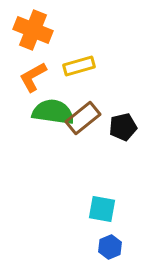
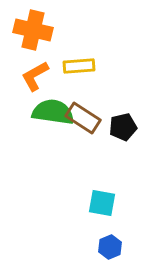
orange cross: rotated 9 degrees counterclockwise
yellow rectangle: rotated 12 degrees clockwise
orange L-shape: moved 2 px right, 1 px up
brown rectangle: rotated 72 degrees clockwise
cyan square: moved 6 px up
